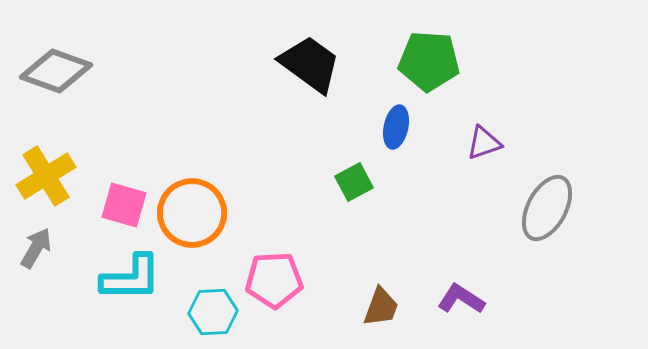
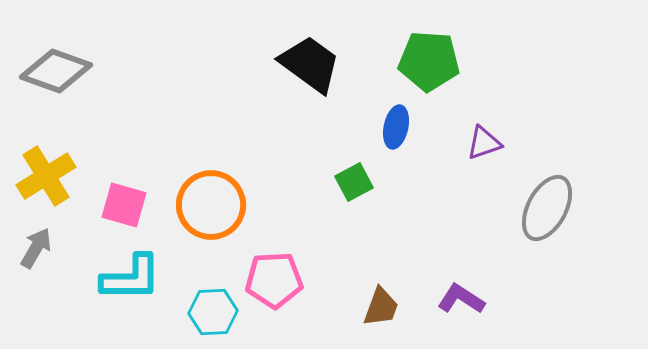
orange circle: moved 19 px right, 8 px up
